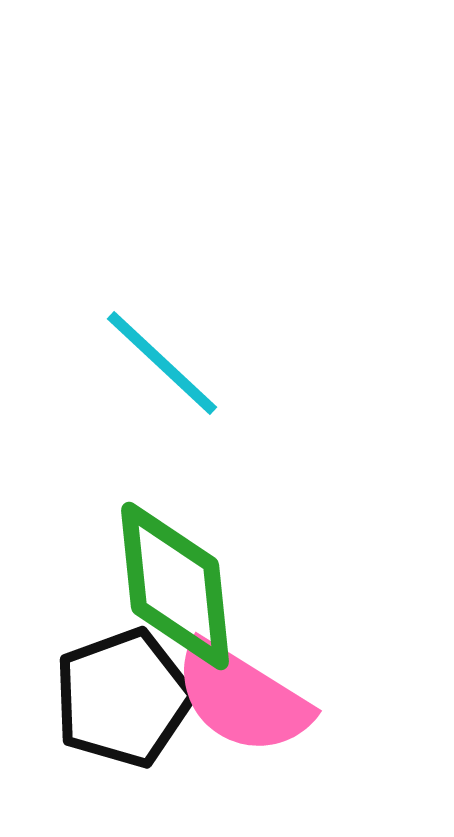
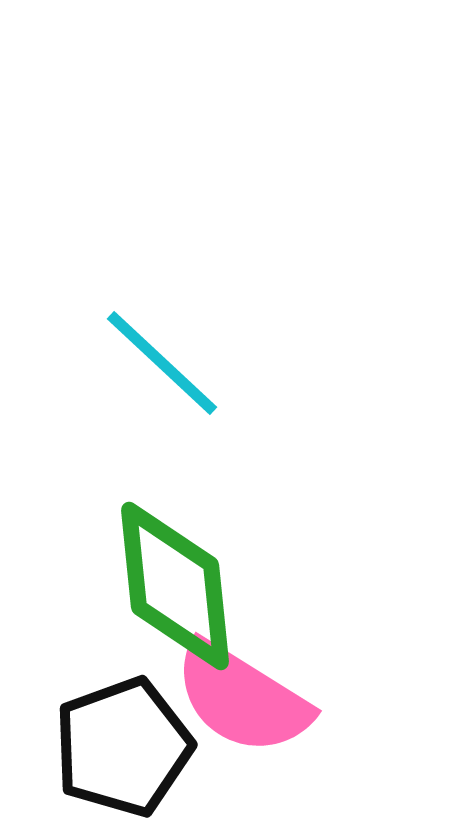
black pentagon: moved 49 px down
